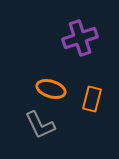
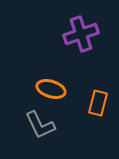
purple cross: moved 1 px right, 4 px up
orange rectangle: moved 6 px right, 4 px down
